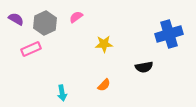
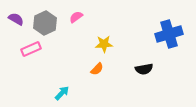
black semicircle: moved 2 px down
orange semicircle: moved 7 px left, 16 px up
cyan arrow: rotated 126 degrees counterclockwise
